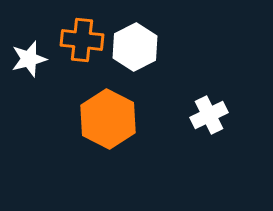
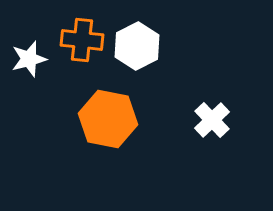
white hexagon: moved 2 px right, 1 px up
white cross: moved 3 px right, 5 px down; rotated 18 degrees counterclockwise
orange hexagon: rotated 16 degrees counterclockwise
